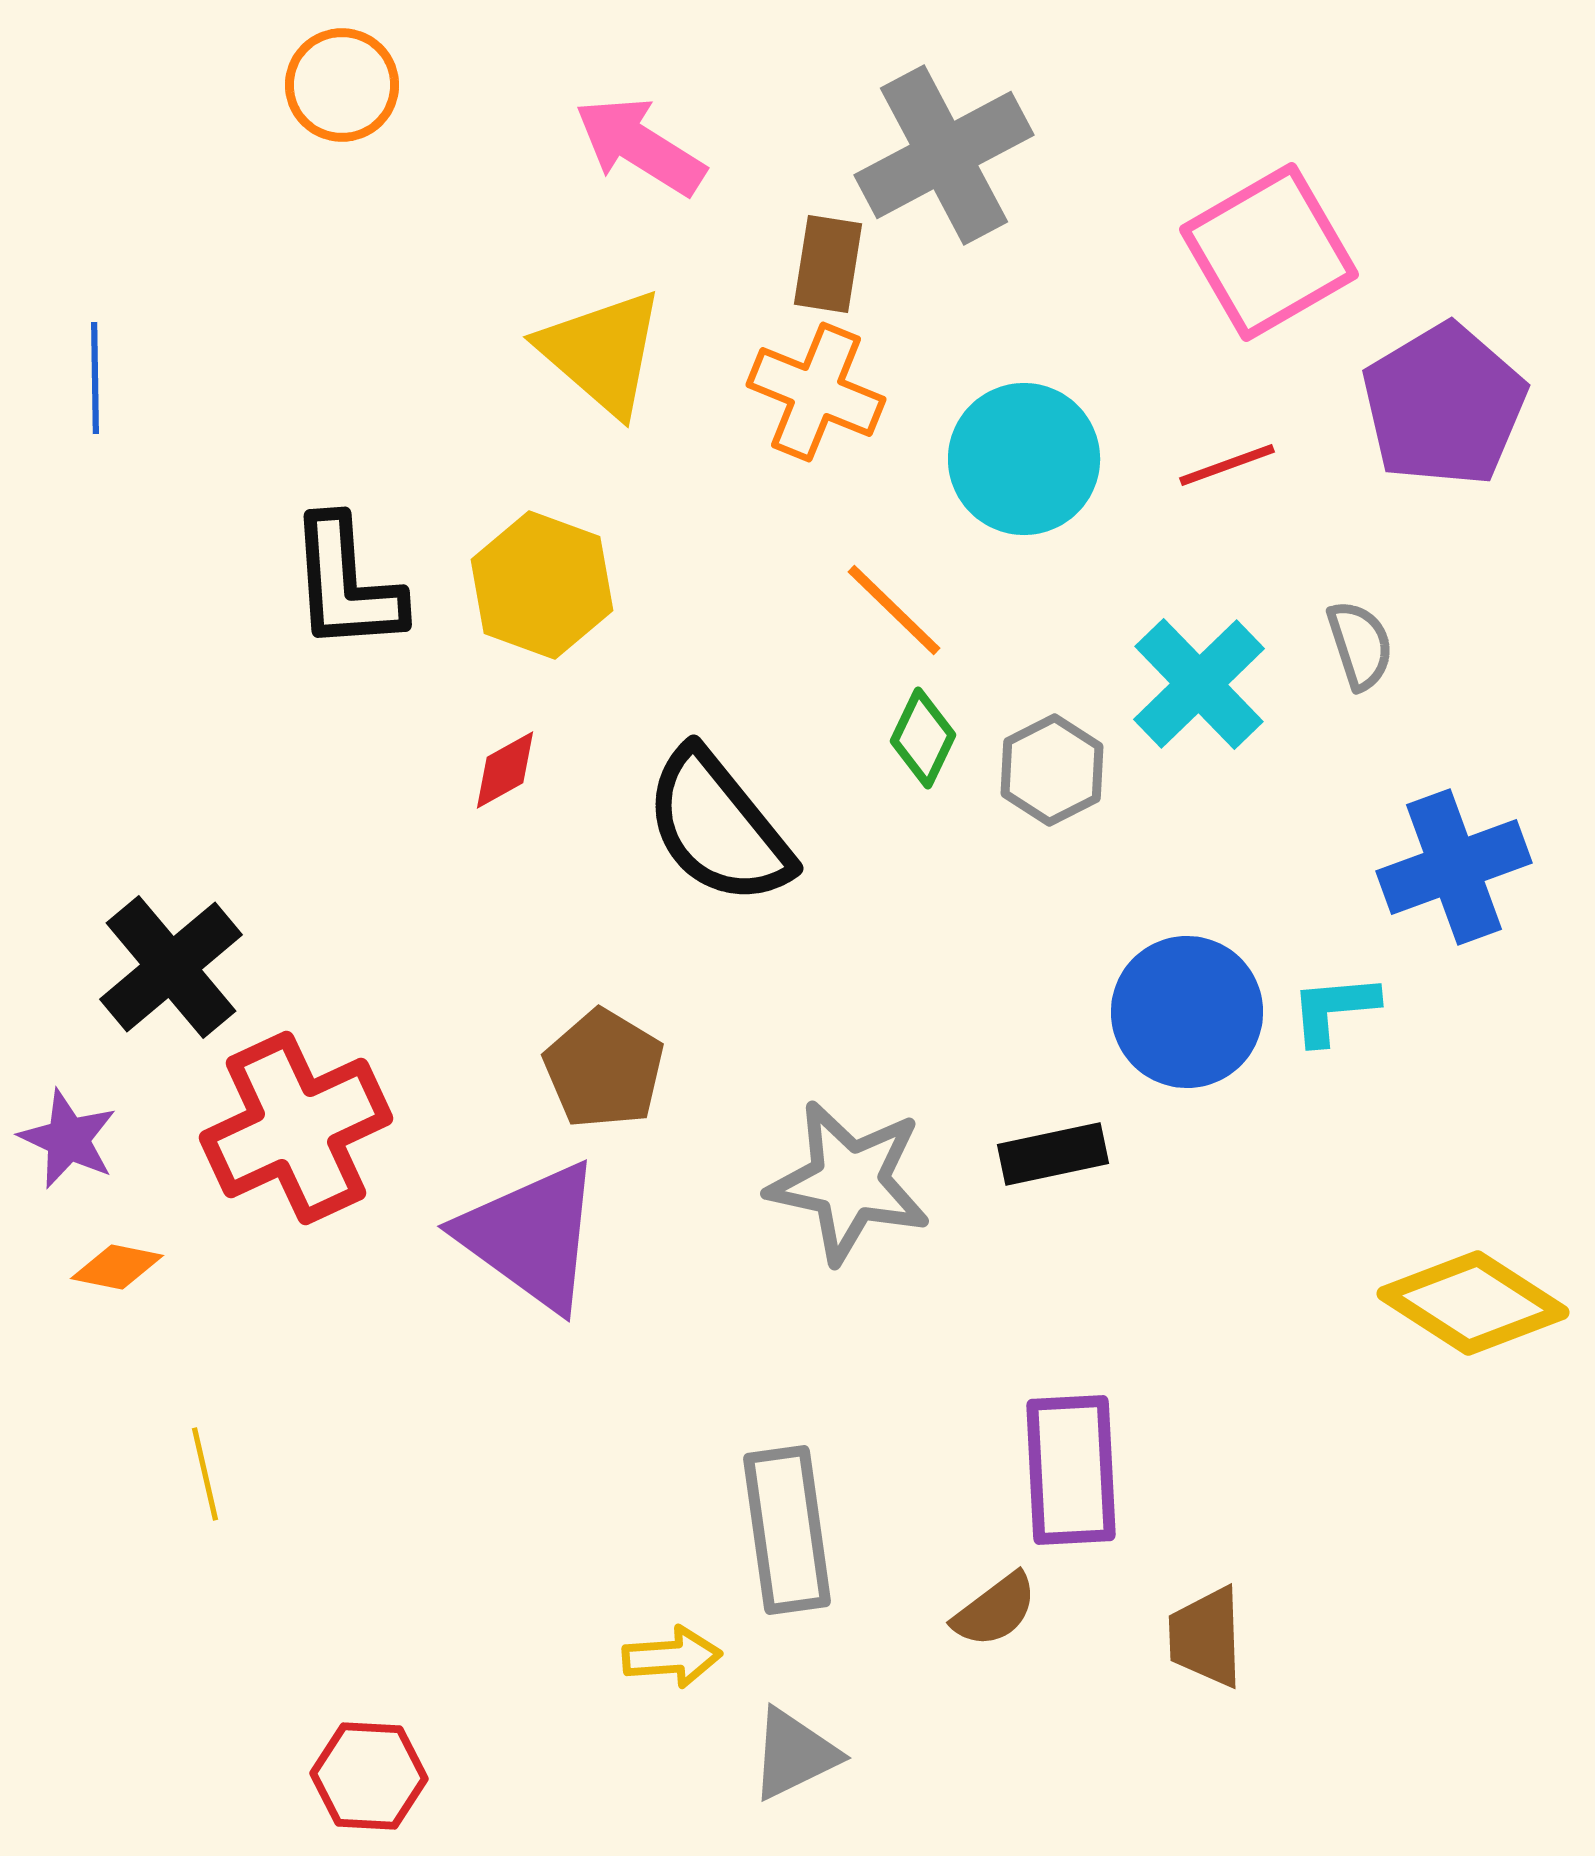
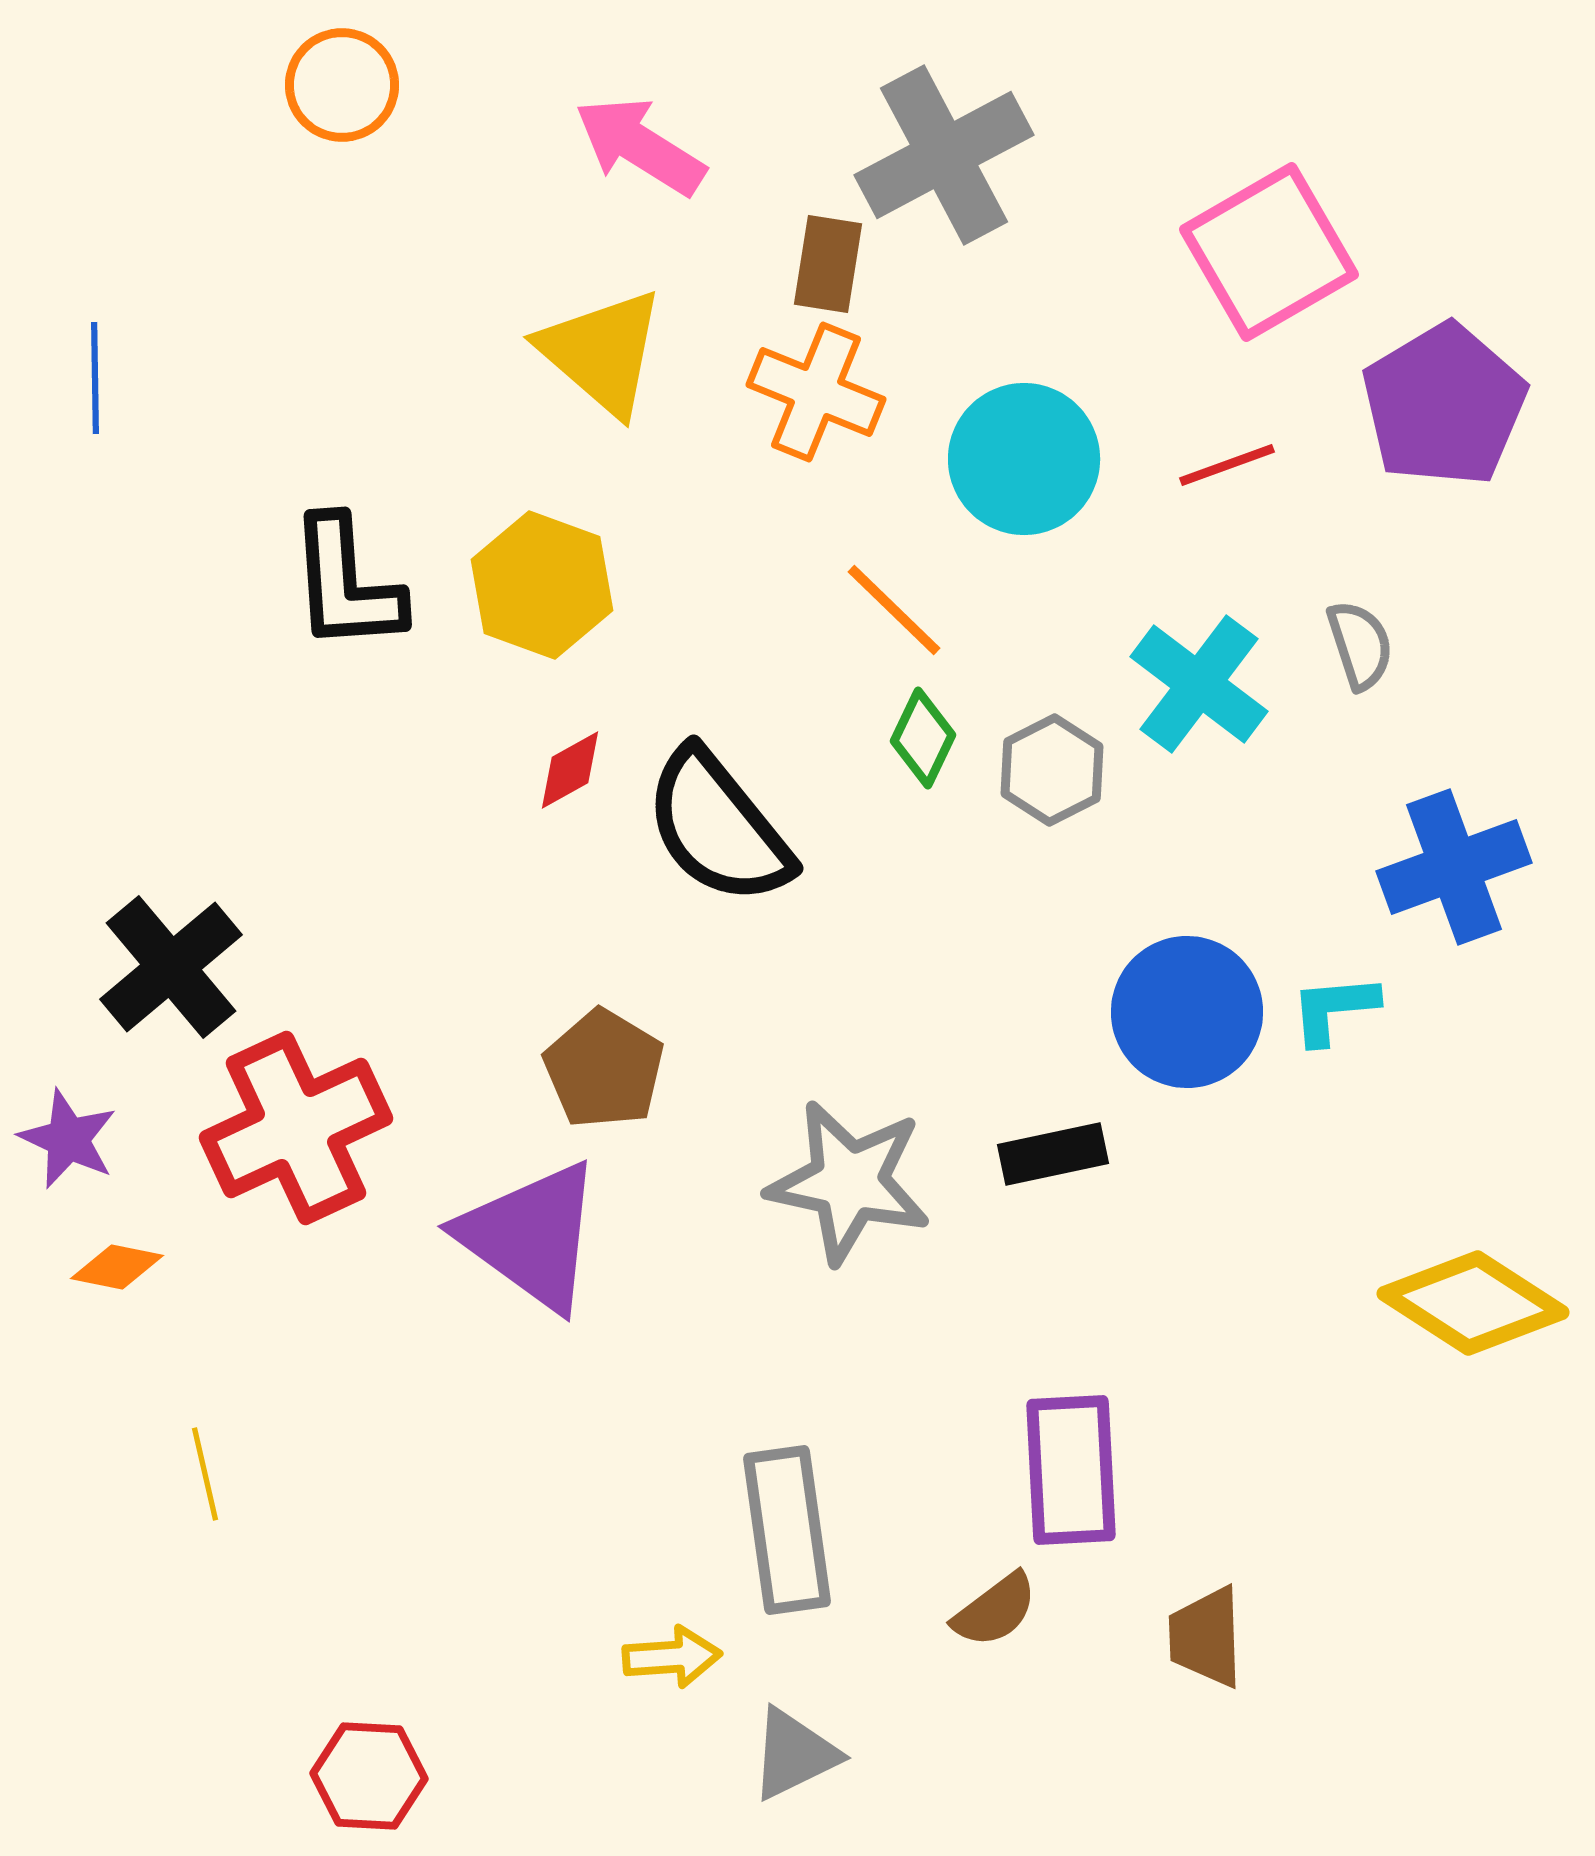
cyan cross: rotated 9 degrees counterclockwise
red diamond: moved 65 px right
